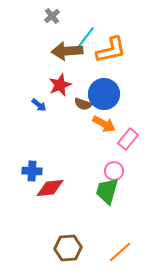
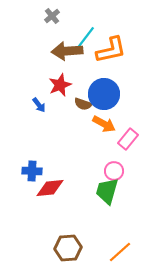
blue arrow: rotated 14 degrees clockwise
